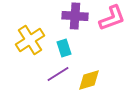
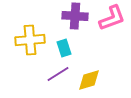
yellow cross: rotated 28 degrees clockwise
